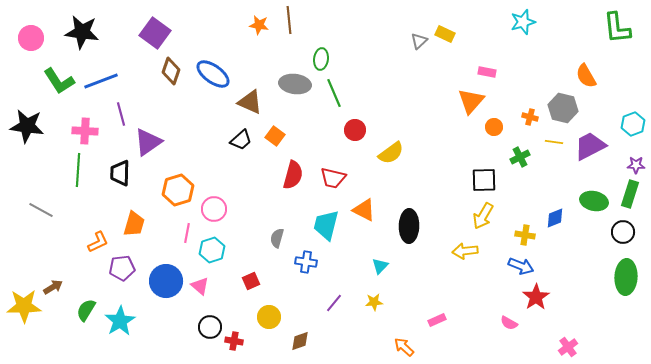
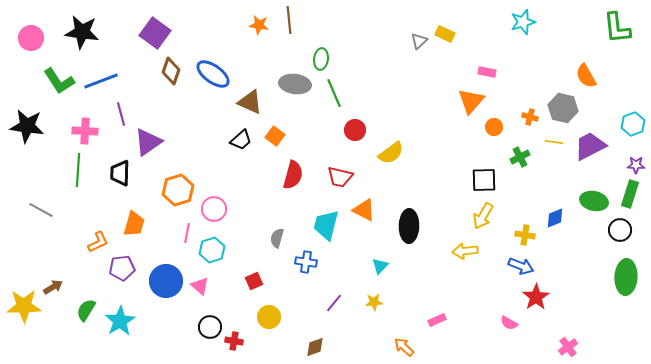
red trapezoid at (333, 178): moved 7 px right, 1 px up
black circle at (623, 232): moved 3 px left, 2 px up
red square at (251, 281): moved 3 px right
brown diamond at (300, 341): moved 15 px right, 6 px down
